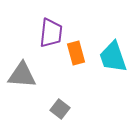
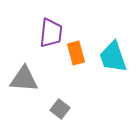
gray triangle: moved 2 px right, 4 px down
